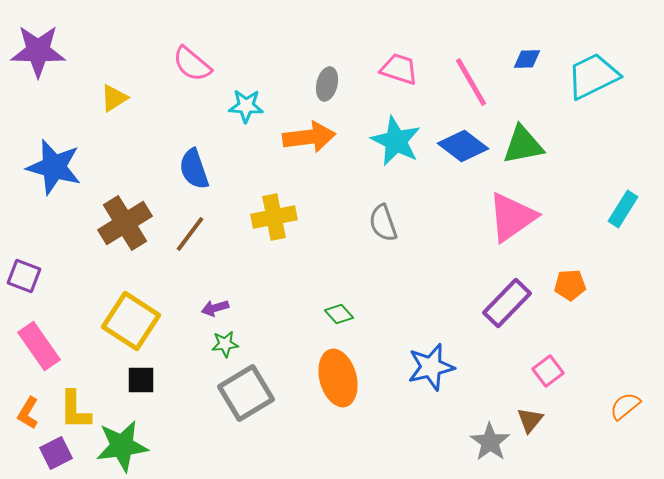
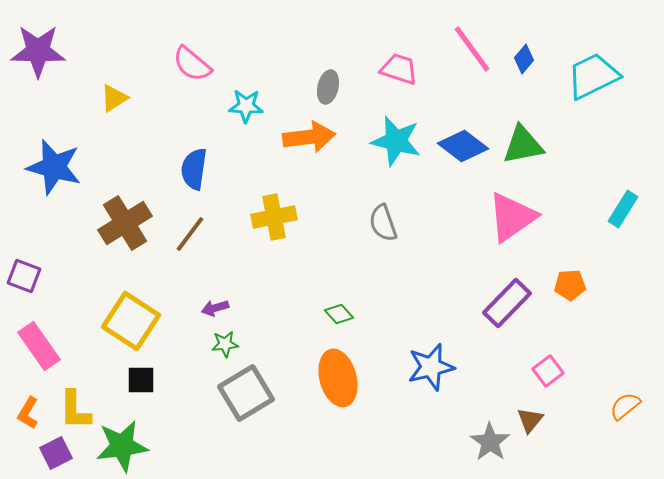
blue diamond at (527, 59): moved 3 px left; rotated 48 degrees counterclockwise
pink line at (471, 82): moved 1 px right, 33 px up; rotated 6 degrees counterclockwise
gray ellipse at (327, 84): moved 1 px right, 3 px down
cyan star at (396, 141): rotated 12 degrees counterclockwise
blue semicircle at (194, 169): rotated 27 degrees clockwise
